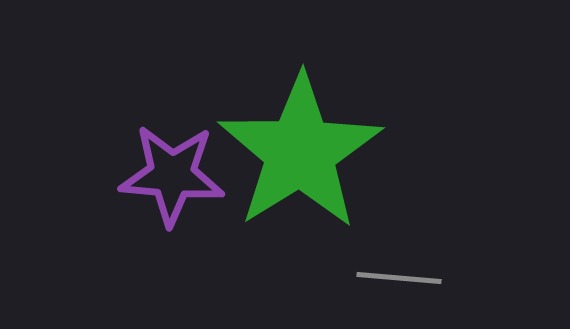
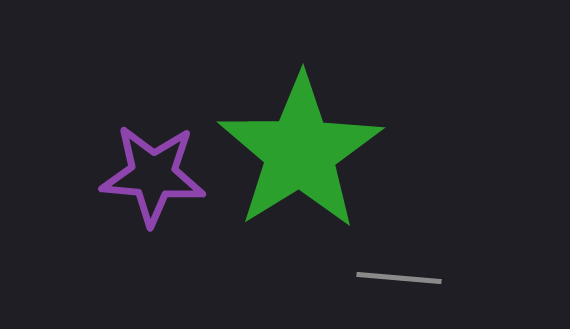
purple star: moved 19 px left
